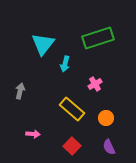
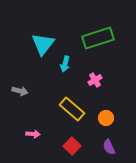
pink cross: moved 4 px up
gray arrow: rotated 91 degrees clockwise
